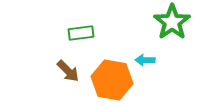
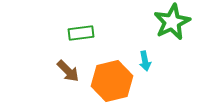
green star: rotated 9 degrees clockwise
cyan arrow: moved 1 px down; rotated 102 degrees counterclockwise
orange hexagon: moved 1 px down; rotated 24 degrees counterclockwise
